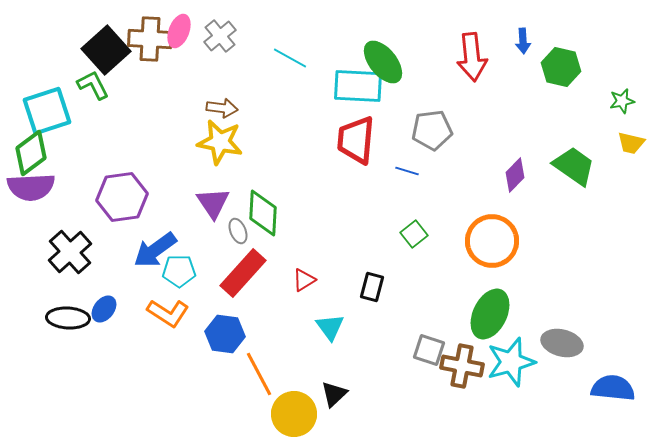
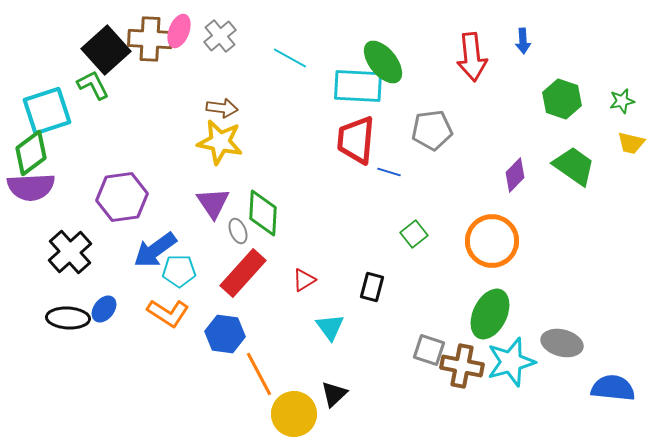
green hexagon at (561, 67): moved 1 px right, 32 px down; rotated 6 degrees clockwise
blue line at (407, 171): moved 18 px left, 1 px down
